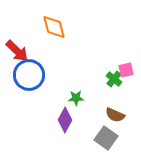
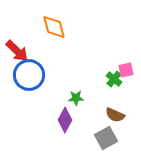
gray square: rotated 25 degrees clockwise
